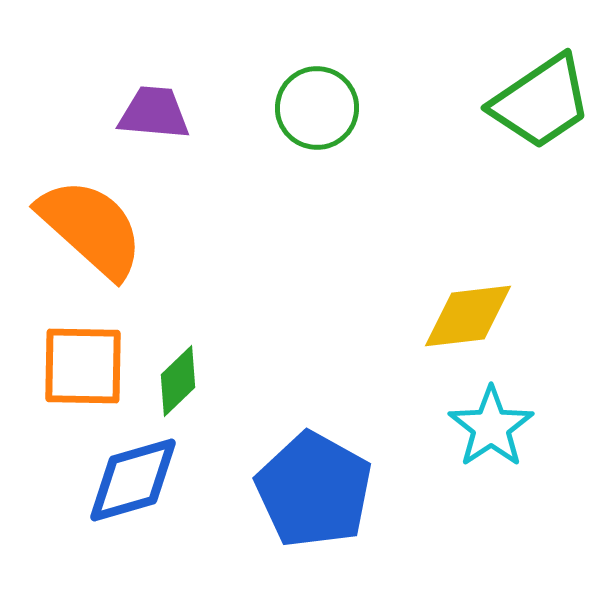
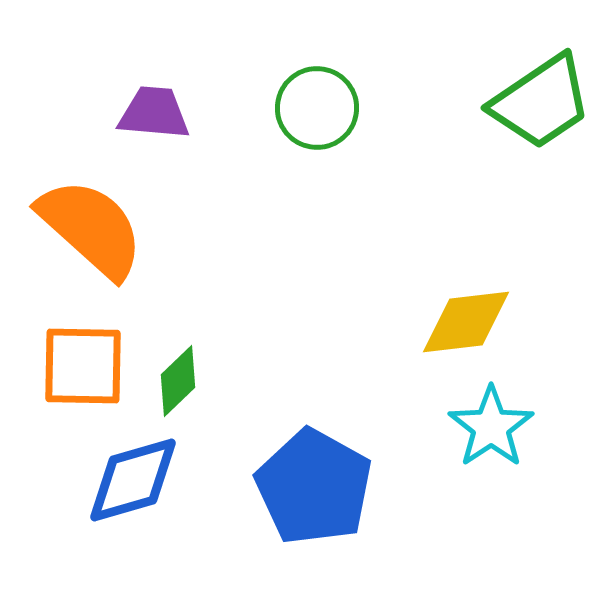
yellow diamond: moved 2 px left, 6 px down
blue pentagon: moved 3 px up
